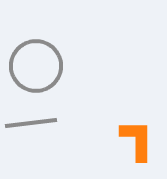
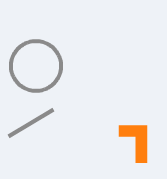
gray line: rotated 24 degrees counterclockwise
